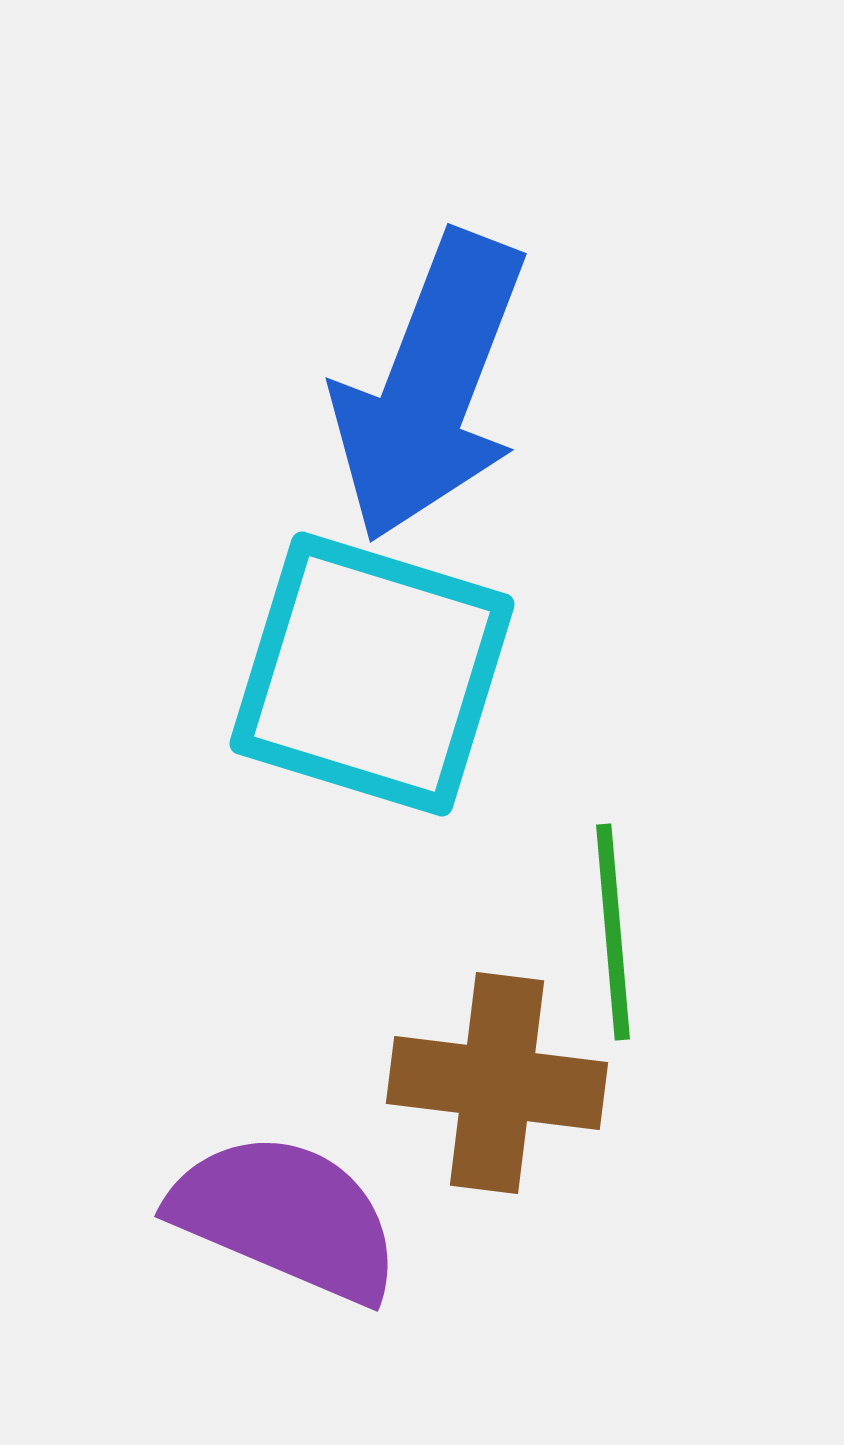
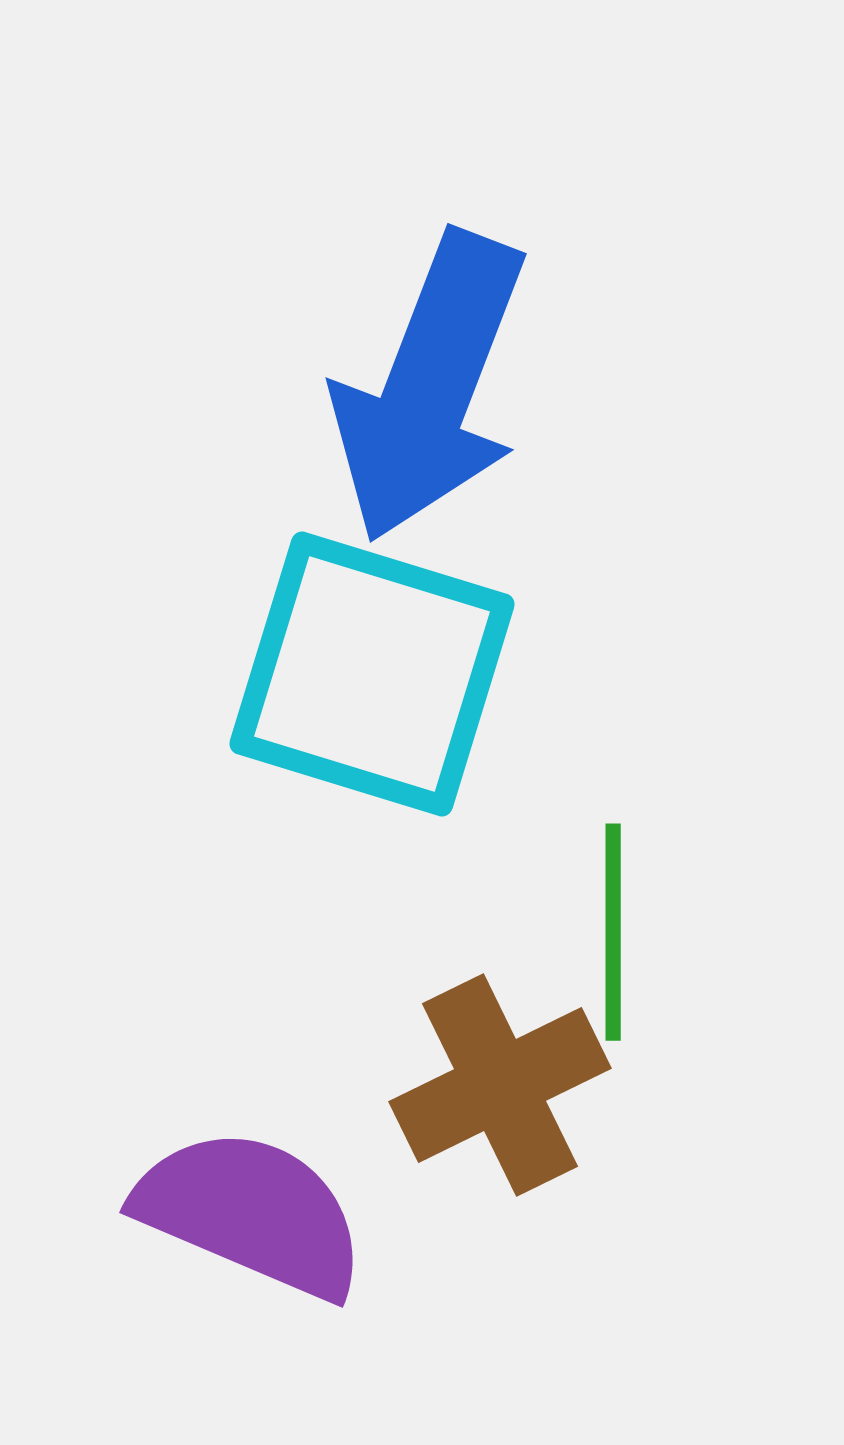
green line: rotated 5 degrees clockwise
brown cross: moved 3 px right, 2 px down; rotated 33 degrees counterclockwise
purple semicircle: moved 35 px left, 4 px up
